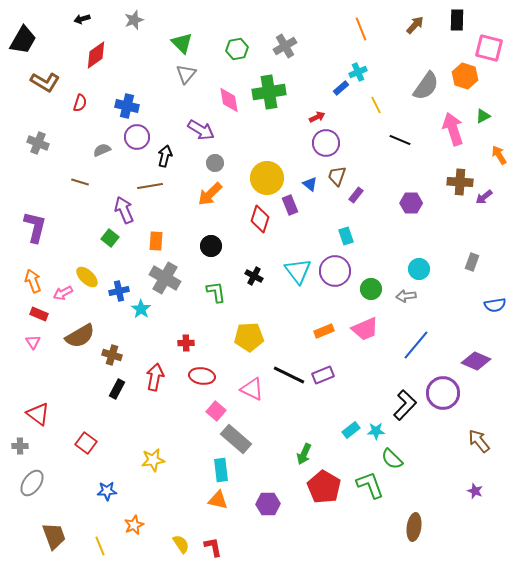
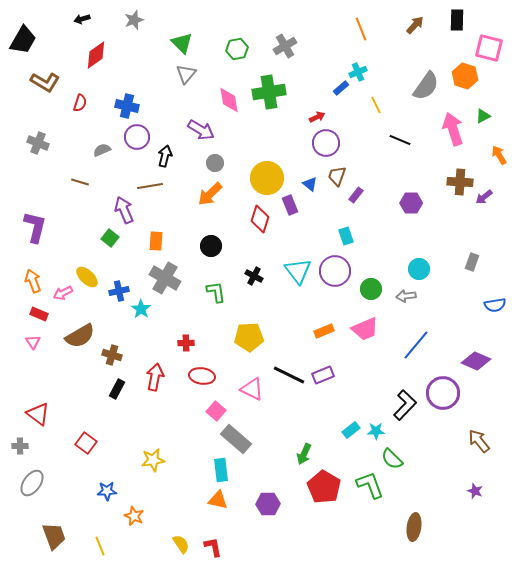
orange star at (134, 525): moved 9 px up; rotated 24 degrees counterclockwise
